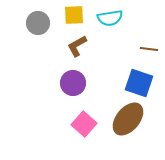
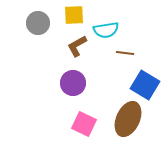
cyan semicircle: moved 4 px left, 12 px down
brown line: moved 24 px left, 4 px down
blue square: moved 6 px right, 2 px down; rotated 12 degrees clockwise
brown ellipse: rotated 16 degrees counterclockwise
pink square: rotated 15 degrees counterclockwise
